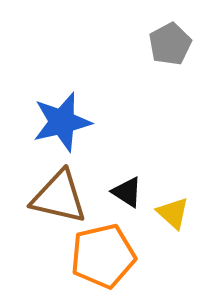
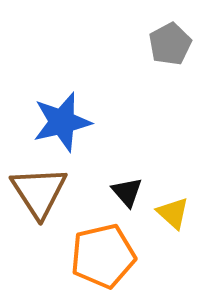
black triangle: rotated 16 degrees clockwise
brown triangle: moved 20 px left, 5 px up; rotated 44 degrees clockwise
